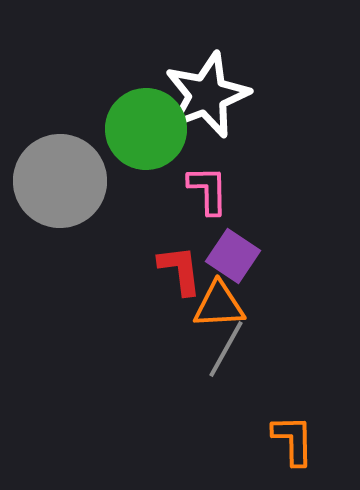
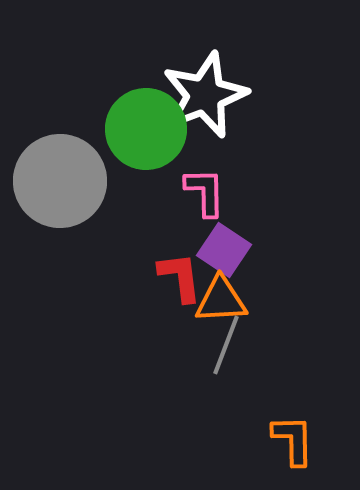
white star: moved 2 px left
pink L-shape: moved 3 px left, 2 px down
purple square: moved 9 px left, 6 px up
red L-shape: moved 7 px down
orange triangle: moved 2 px right, 5 px up
gray line: moved 4 px up; rotated 8 degrees counterclockwise
